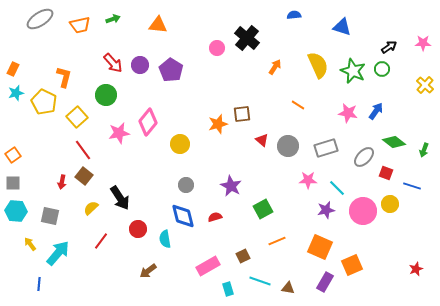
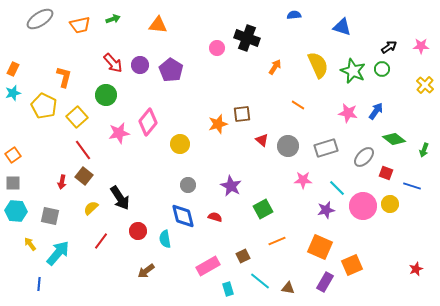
black cross at (247, 38): rotated 20 degrees counterclockwise
pink star at (423, 43): moved 2 px left, 3 px down
cyan star at (16, 93): moved 3 px left
yellow pentagon at (44, 102): moved 4 px down
green diamond at (394, 142): moved 3 px up
pink star at (308, 180): moved 5 px left
gray circle at (186, 185): moved 2 px right
pink circle at (363, 211): moved 5 px up
red semicircle at (215, 217): rotated 32 degrees clockwise
red circle at (138, 229): moved 2 px down
brown arrow at (148, 271): moved 2 px left
cyan line at (260, 281): rotated 20 degrees clockwise
